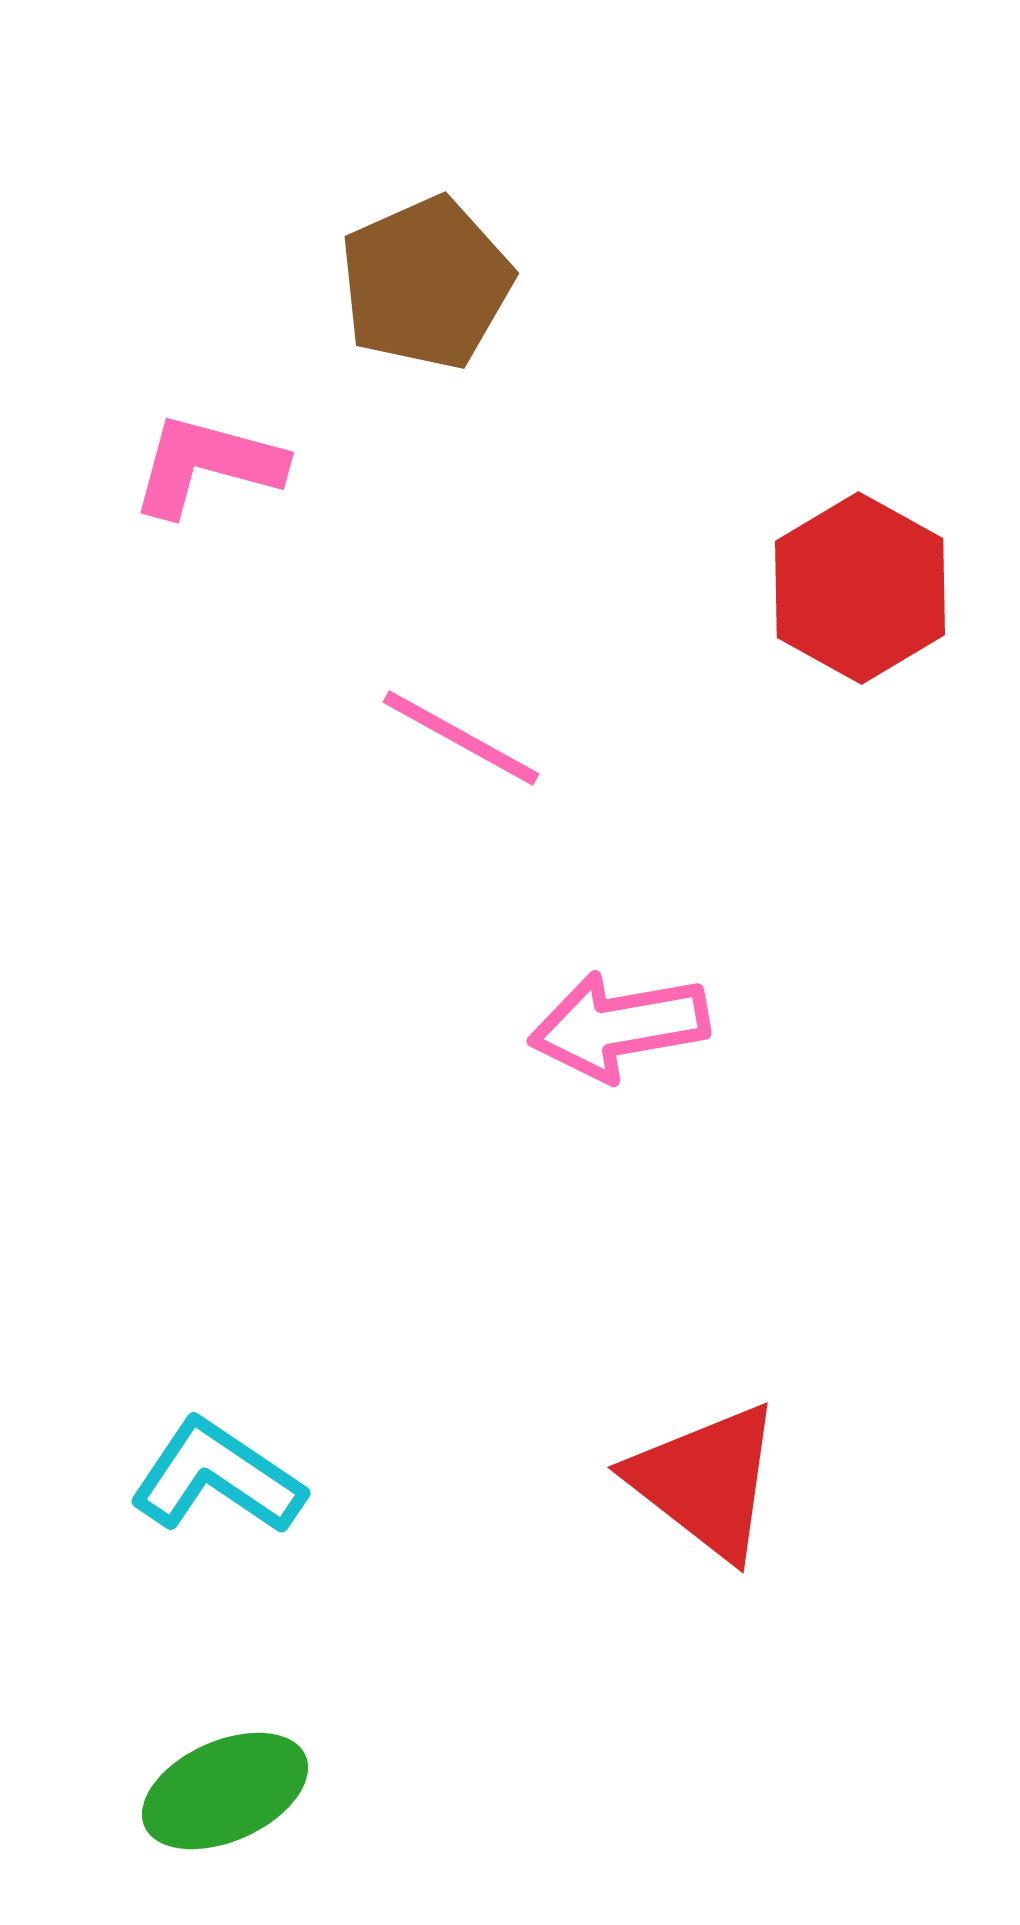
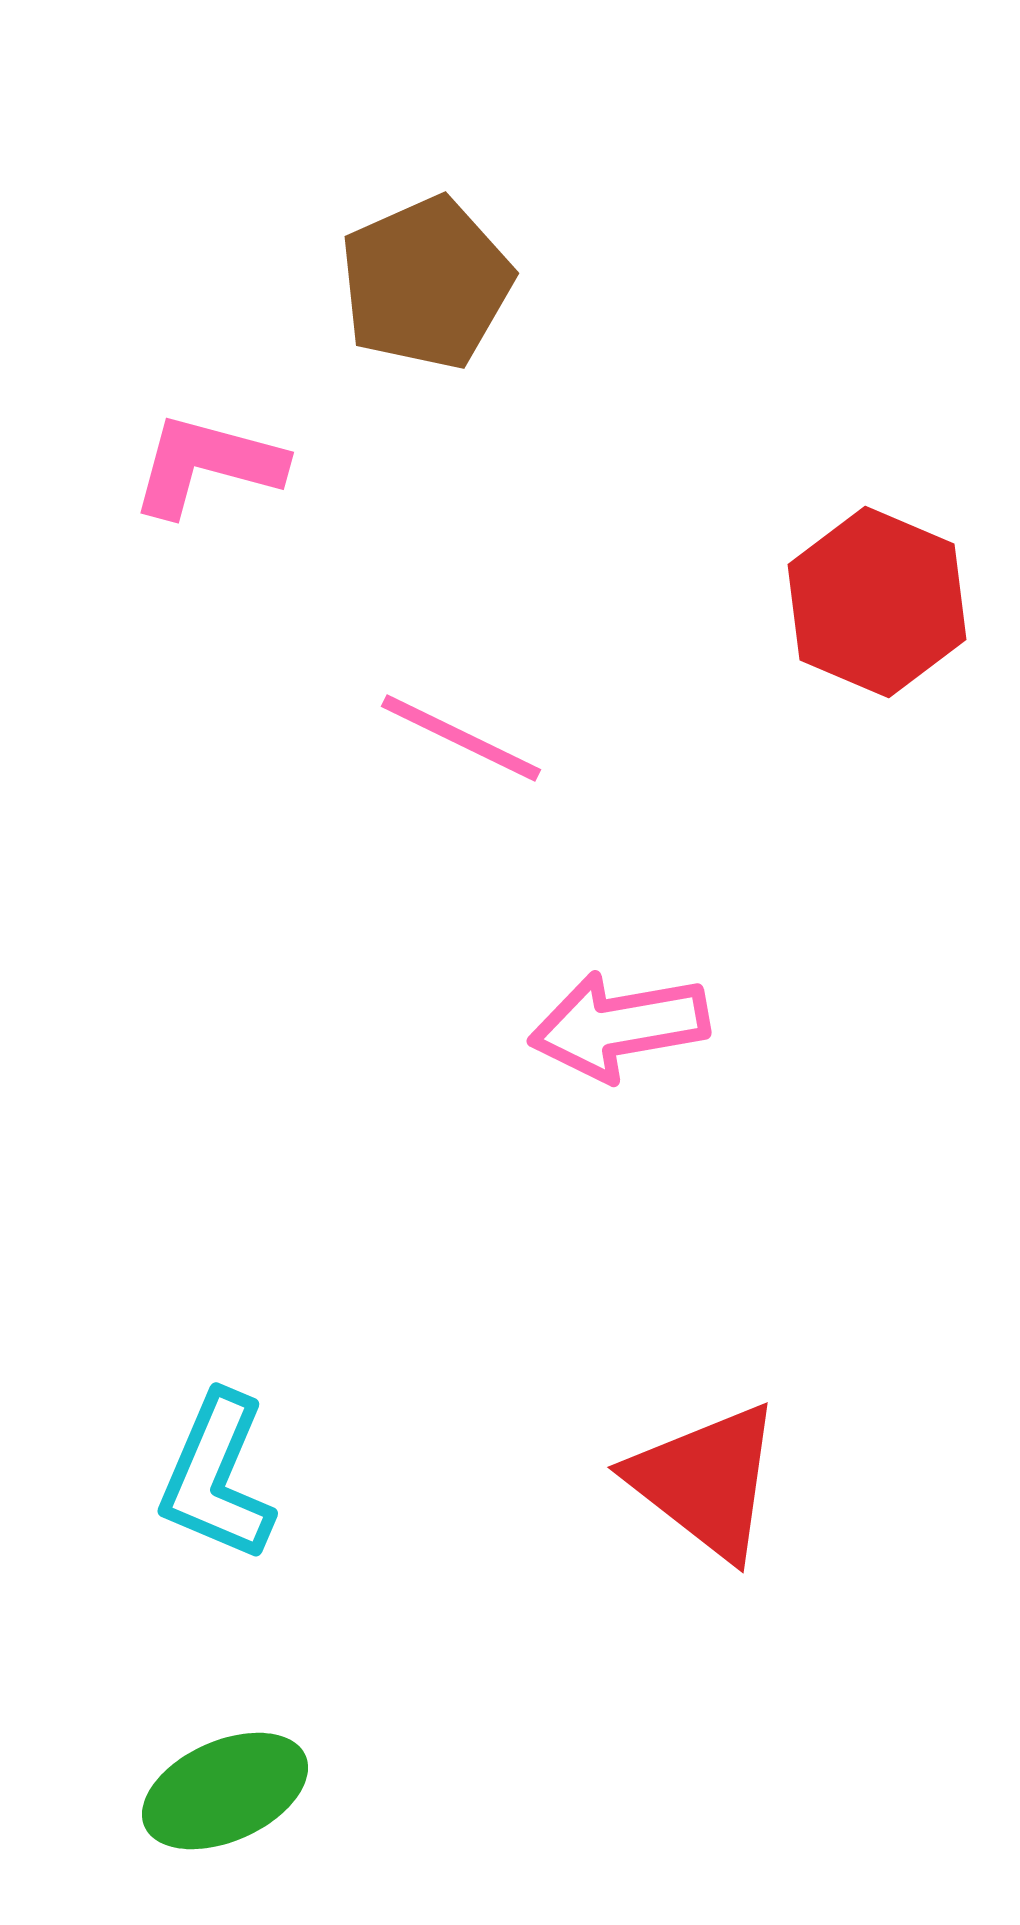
red hexagon: moved 17 px right, 14 px down; rotated 6 degrees counterclockwise
pink line: rotated 3 degrees counterclockwise
cyan L-shape: rotated 101 degrees counterclockwise
